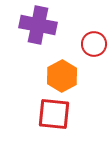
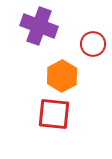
purple cross: moved 1 px right, 1 px down; rotated 9 degrees clockwise
red circle: moved 1 px left
